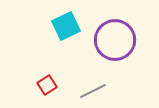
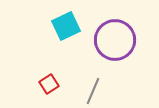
red square: moved 2 px right, 1 px up
gray line: rotated 40 degrees counterclockwise
